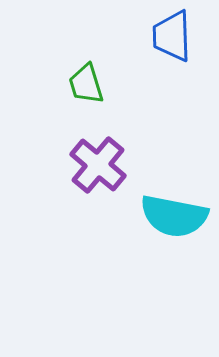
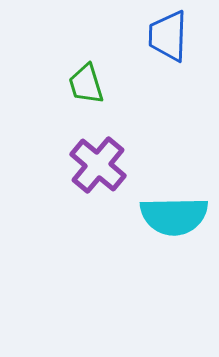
blue trapezoid: moved 4 px left; rotated 4 degrees clockwise
cyan semicircle: rotated 12 degrees counterclockwise
